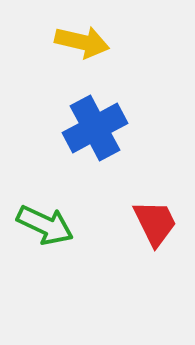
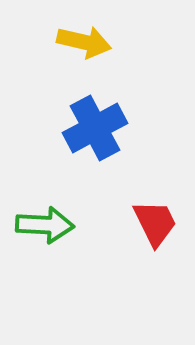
yellow arrow: moved 2 px right
green arrow: rotated 22 degrees counterclockwise
